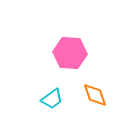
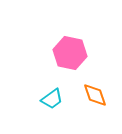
pink hexagon: rotated 8 degrees clockwise
